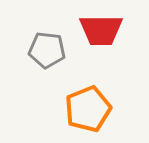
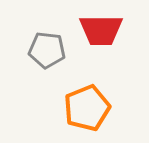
orange pentagon: moved 1 px left, 1 px up
